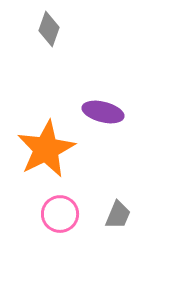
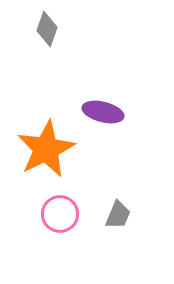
gray diamond: moved 2 px left
